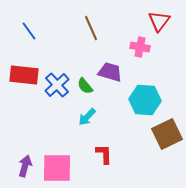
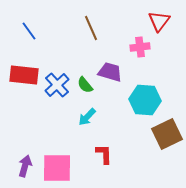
pink cross: rotated 18 degrees counterclockwise
green semicircle: moved 1 px up
